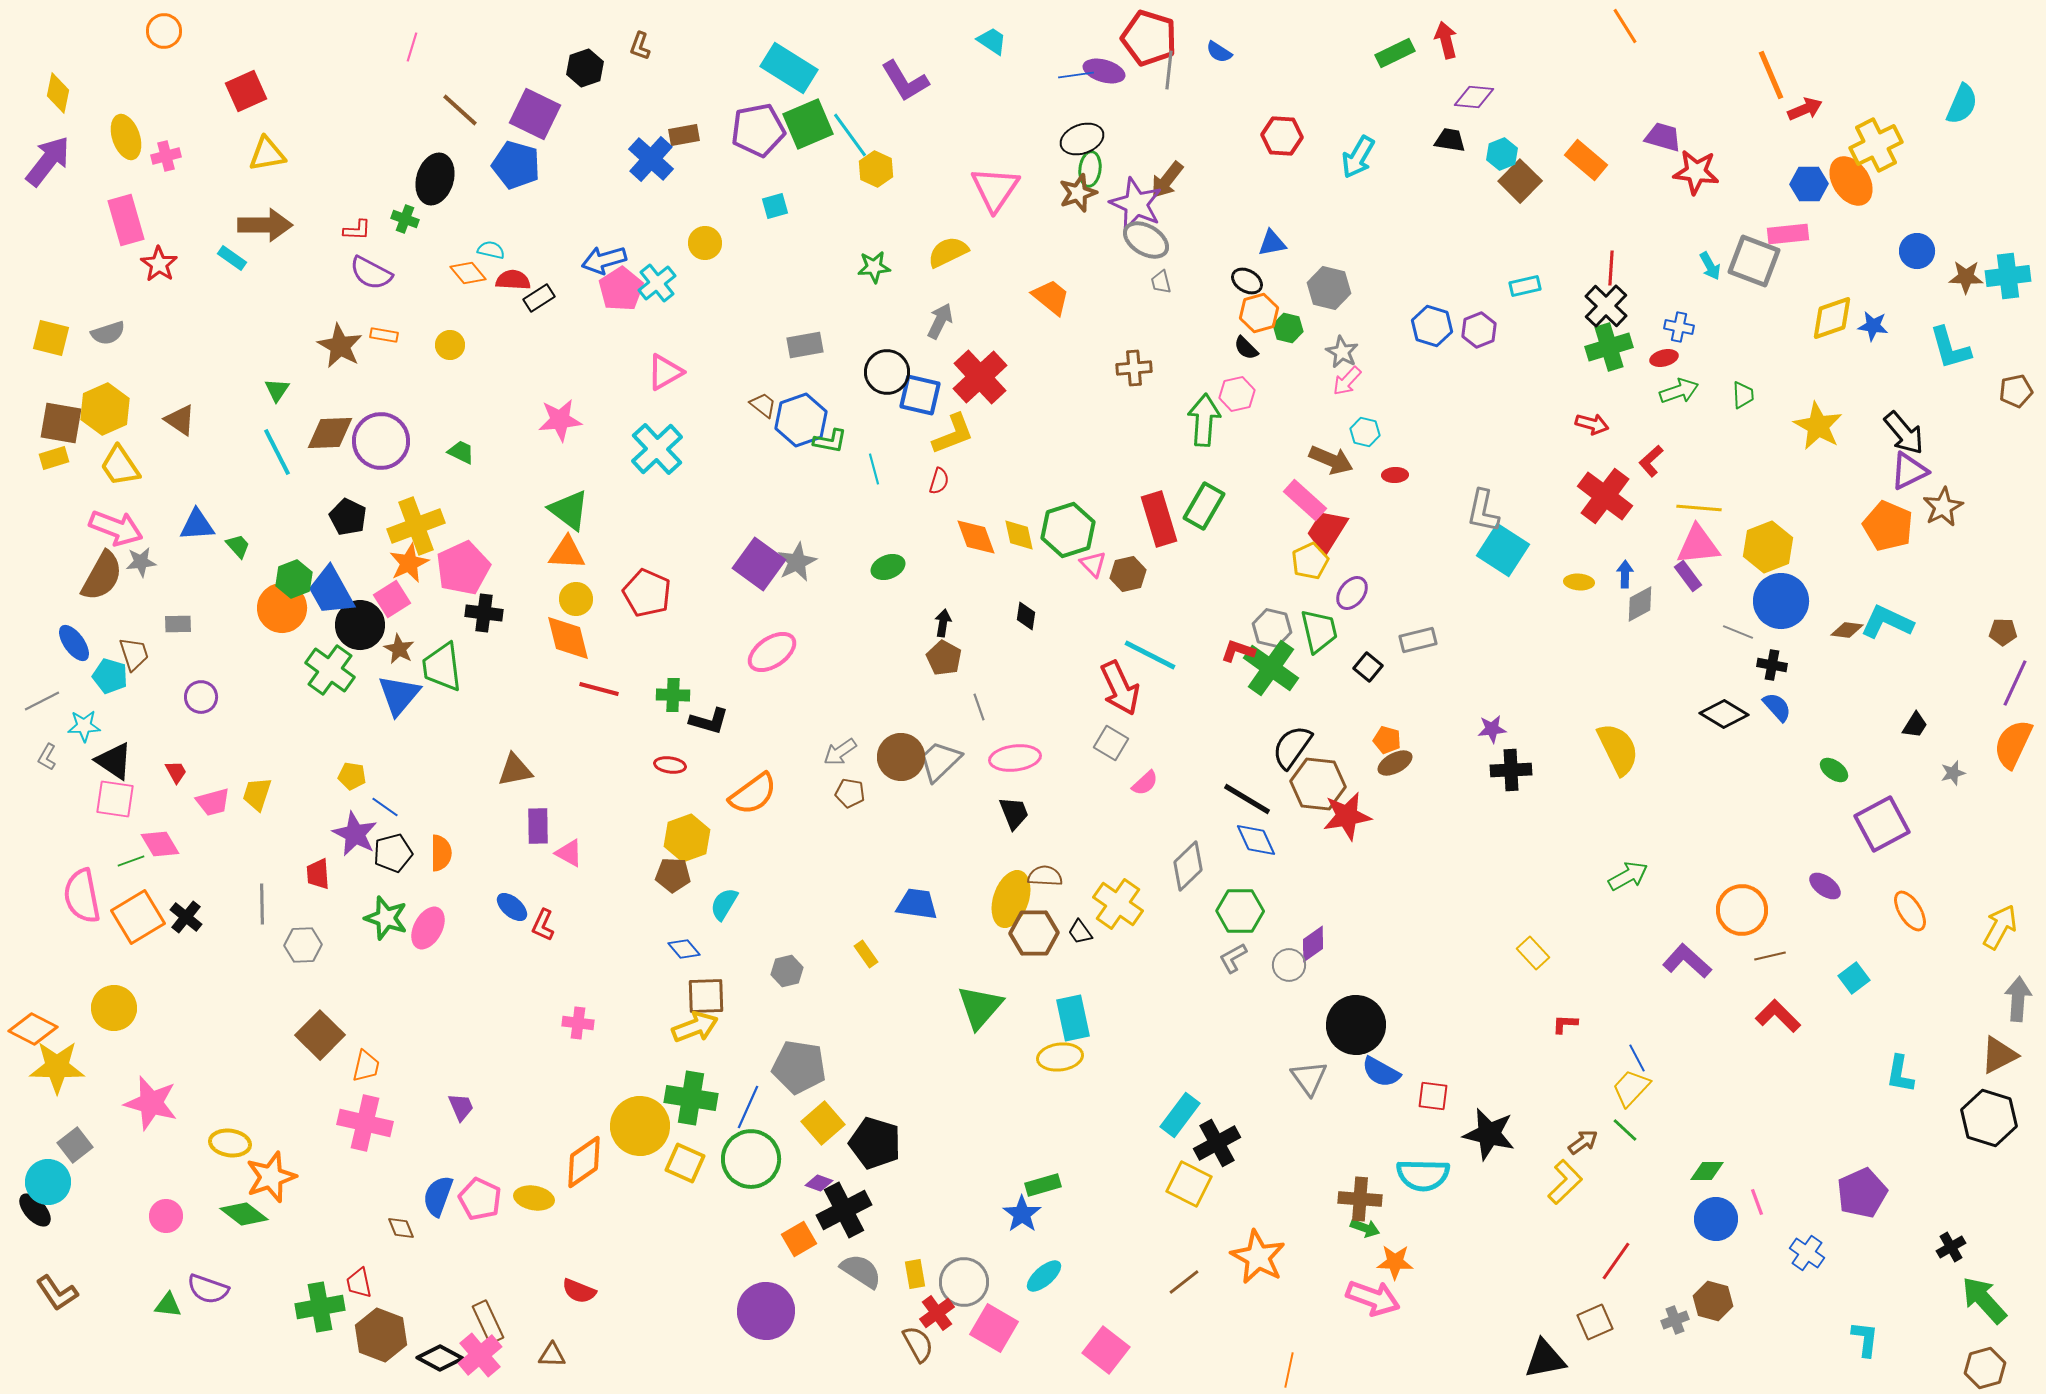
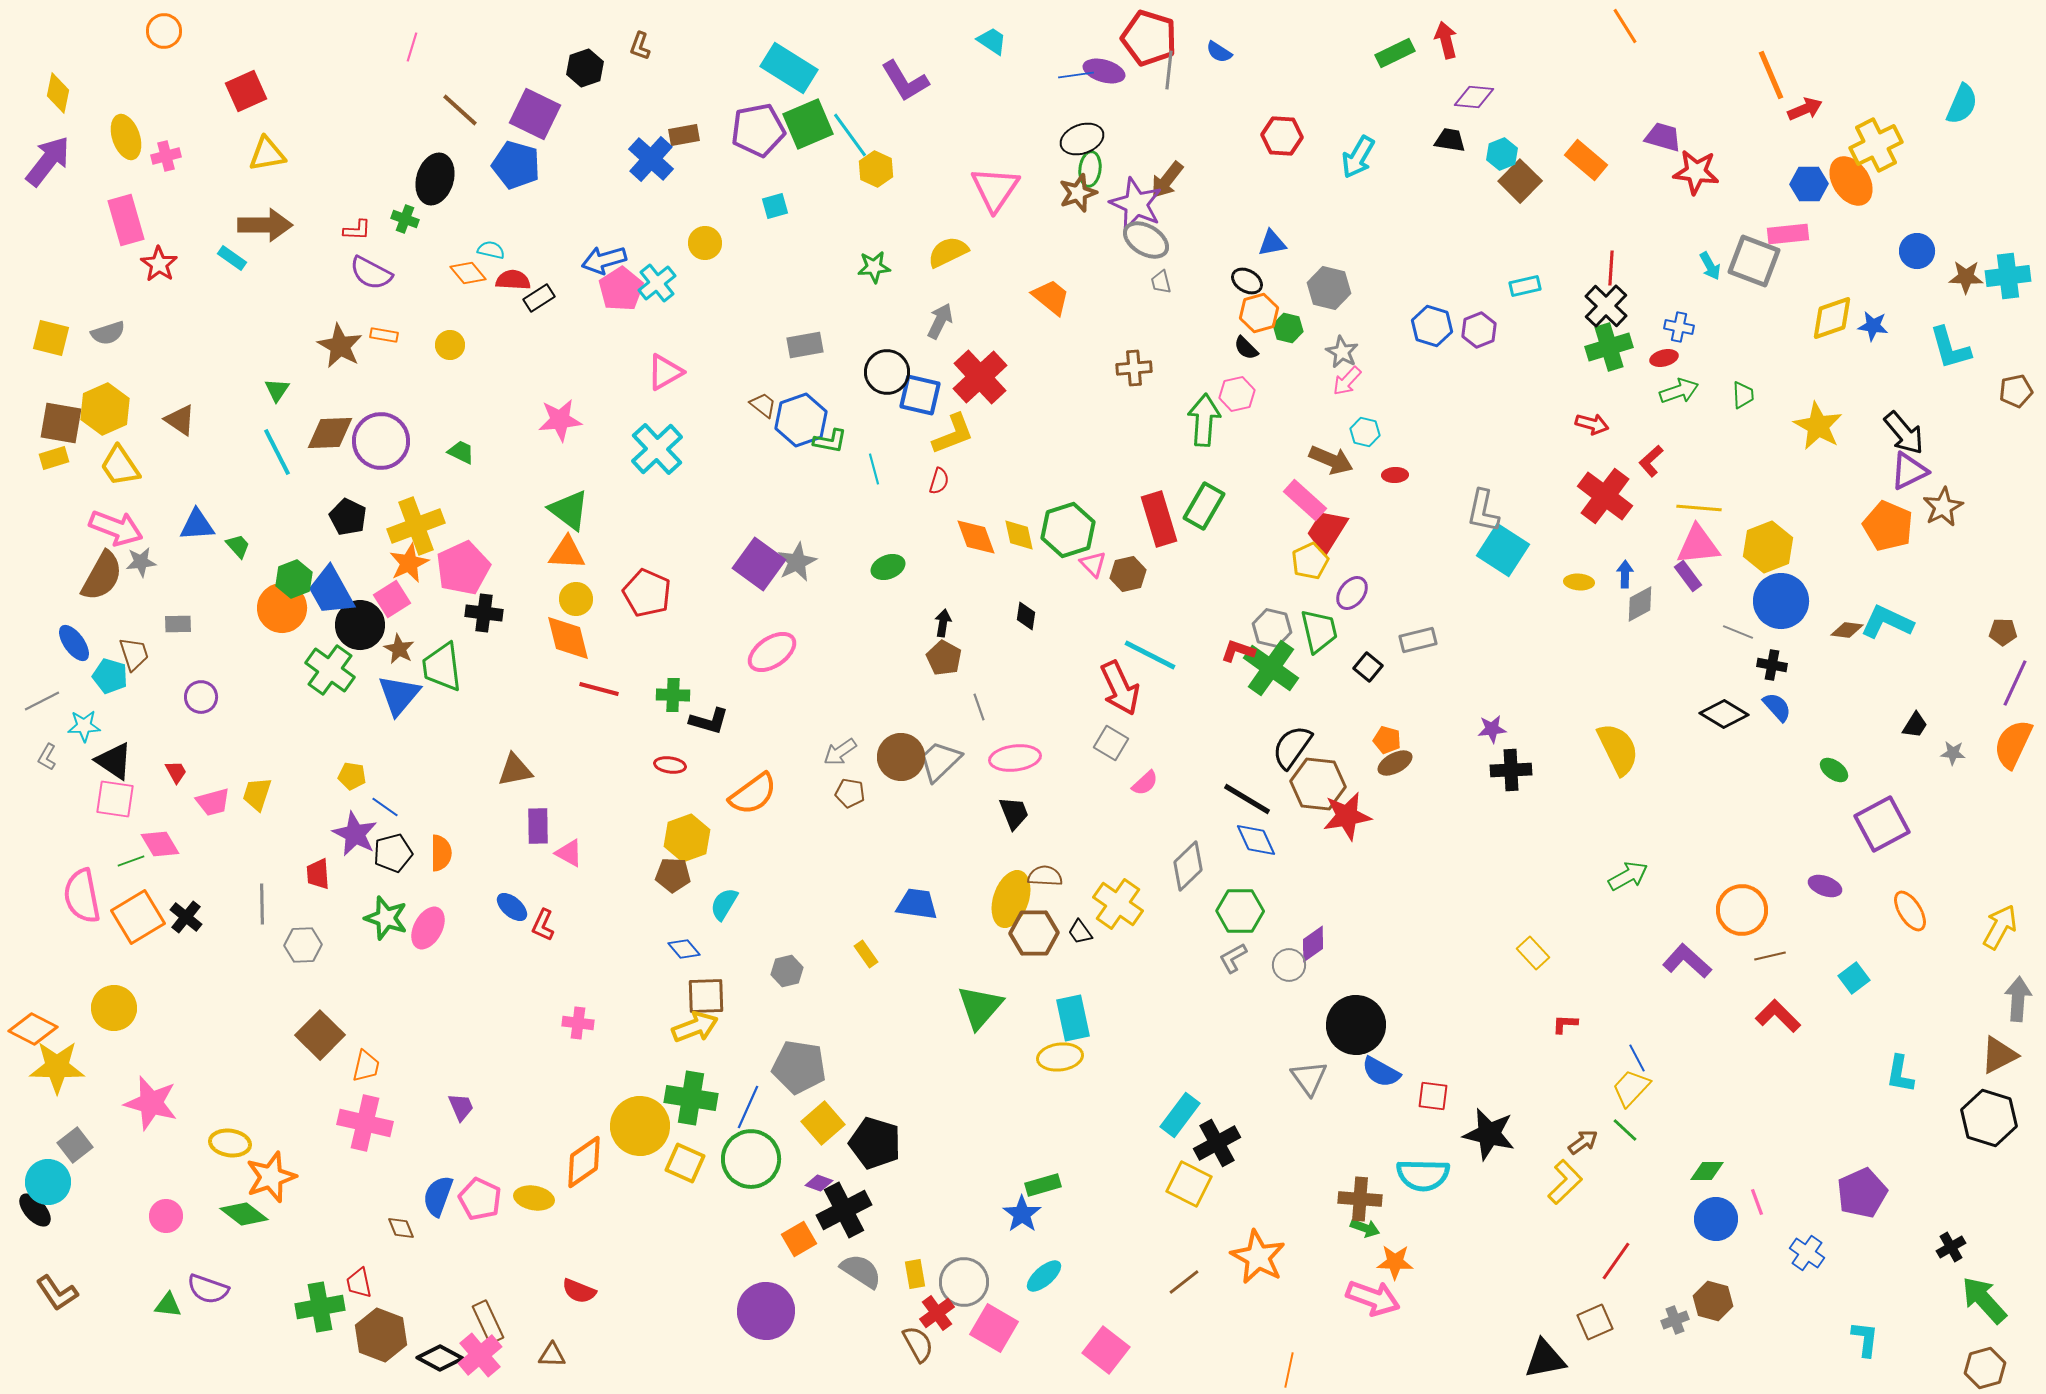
gray star at (1953, 773): moved 20 px up; rotated 20 degrees clockwise
purple ellipse at (1825, 886): rotated 16 degrees counterclockwise
